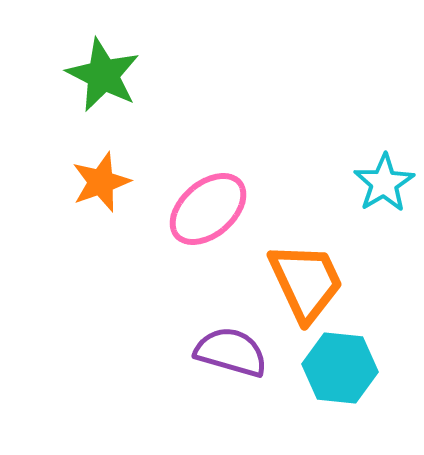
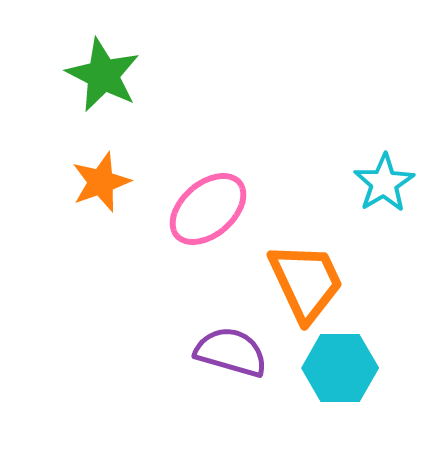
cyan hexagon: rotated 6 degrees counterclockwise
